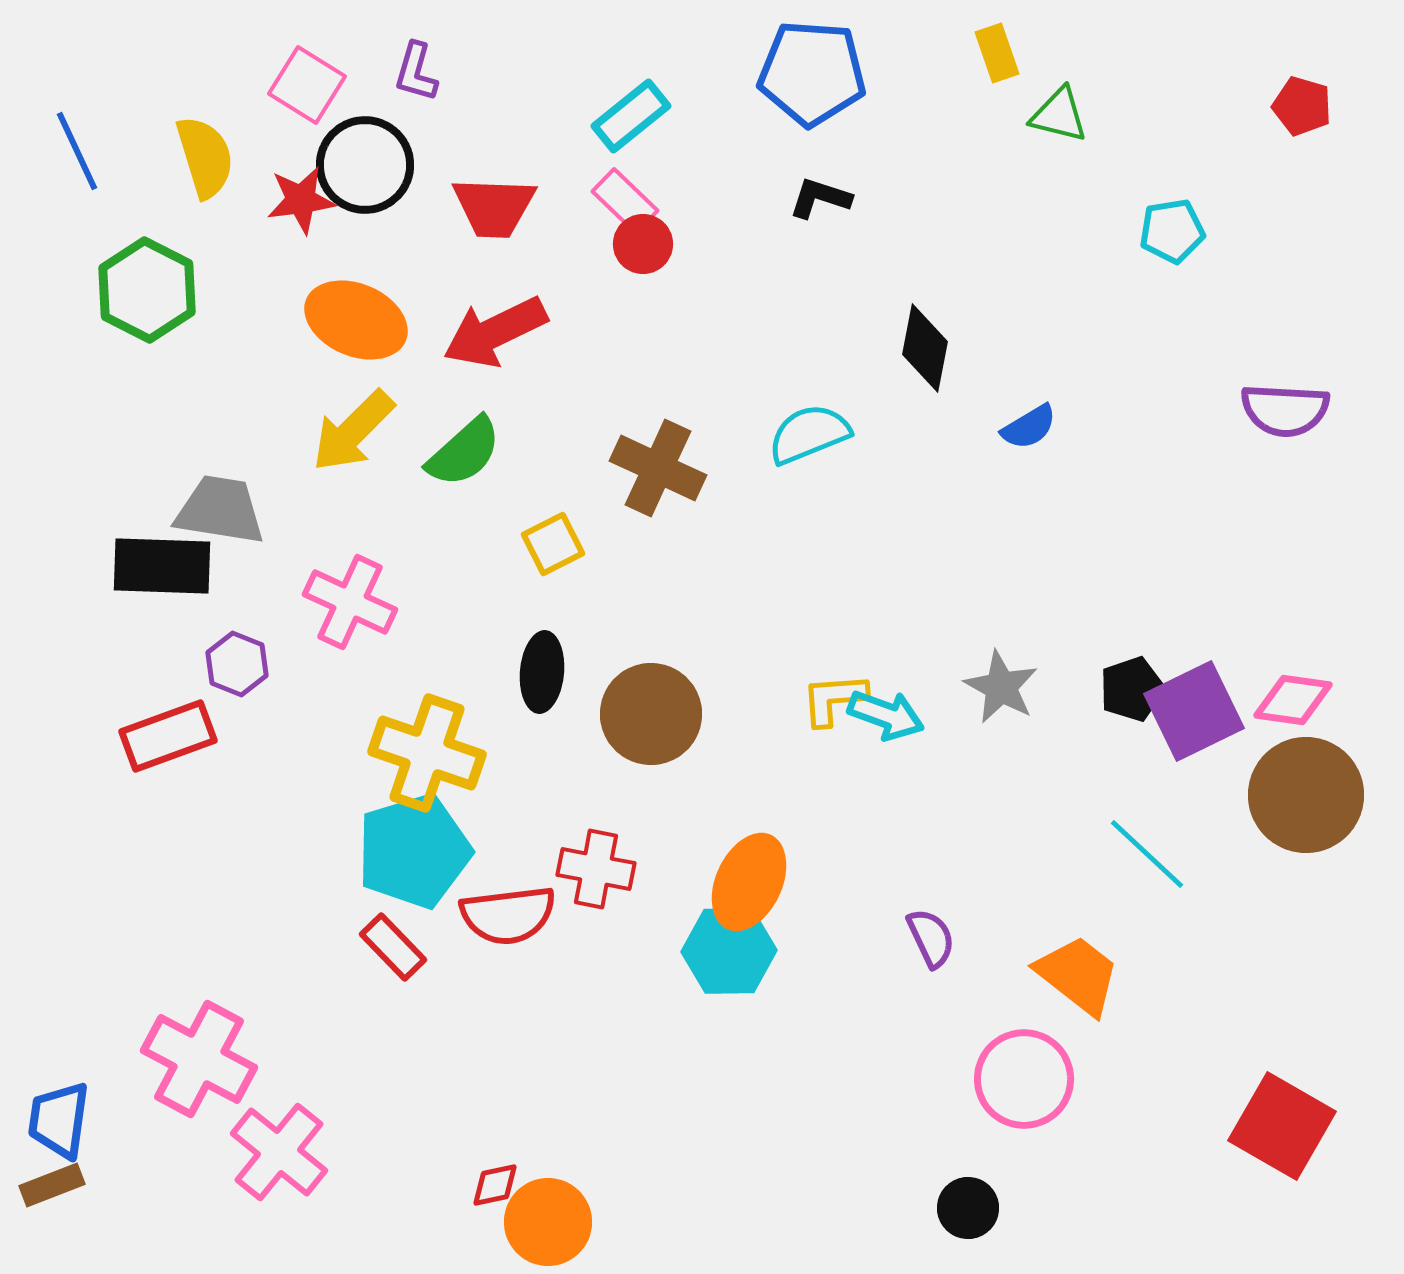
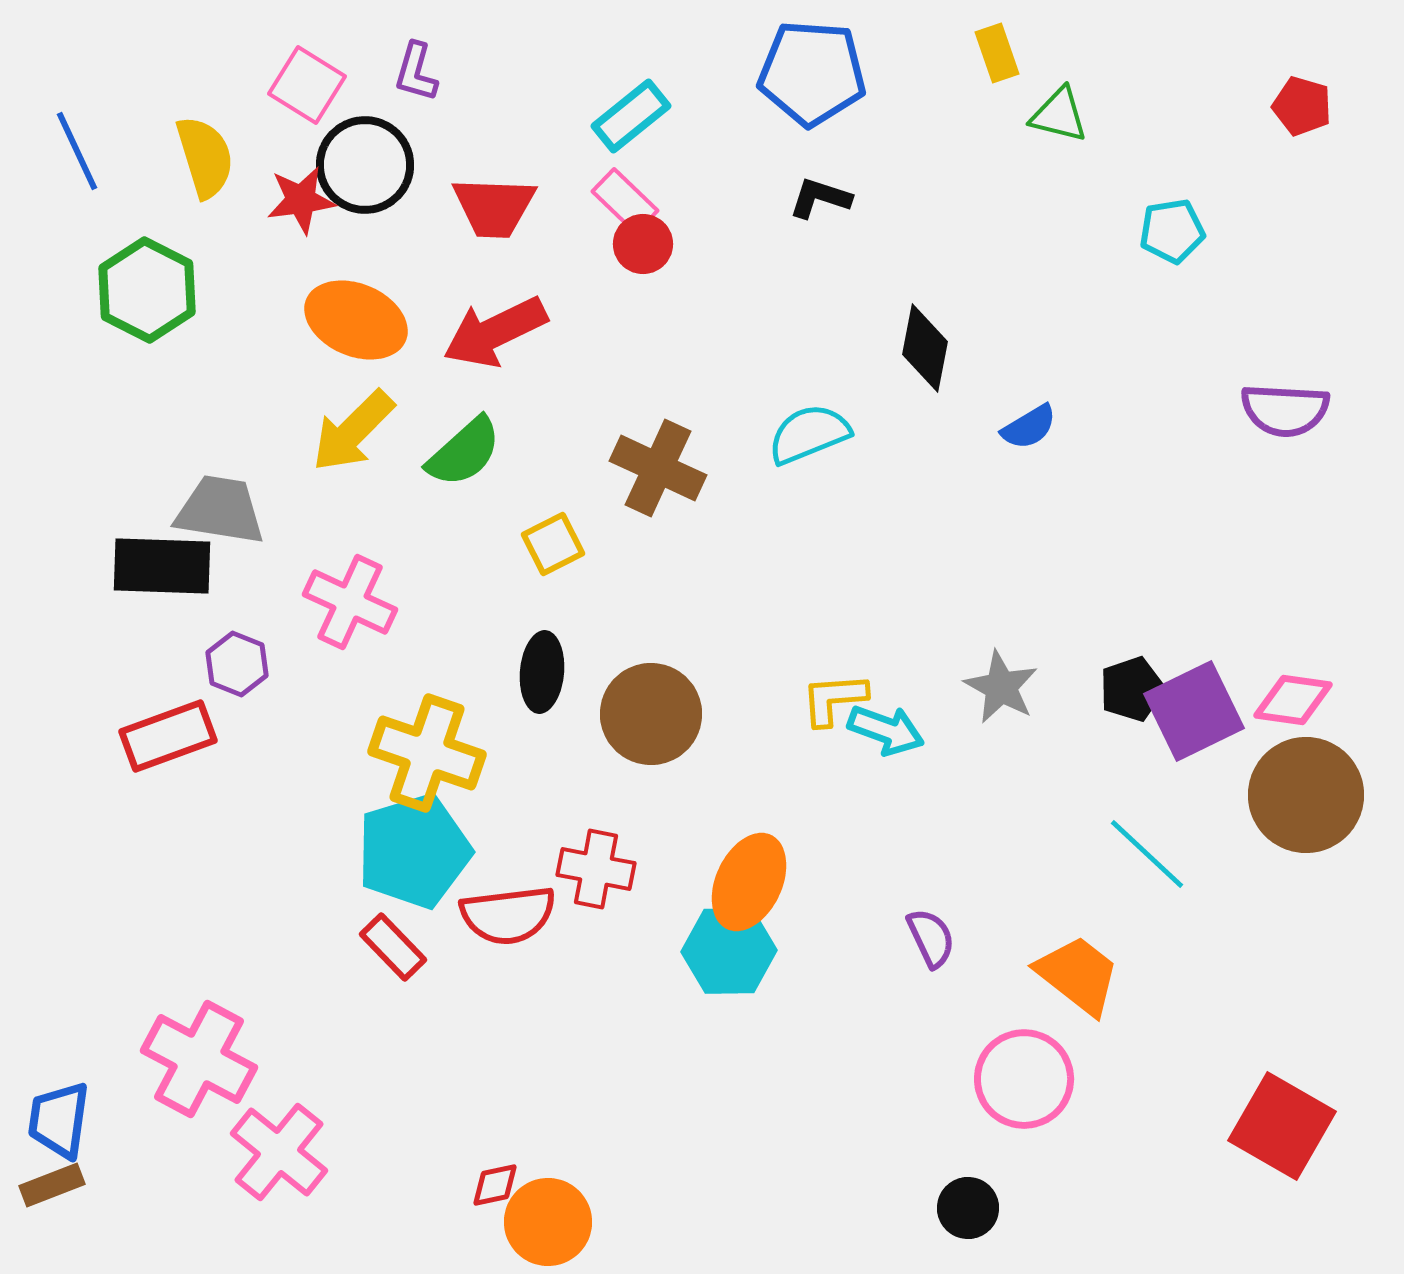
cyan arrow at (886, 715): moved 15 px down
